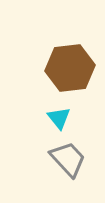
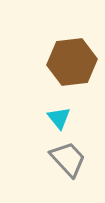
brown hexagon: moved 2 px right, 6 px up
